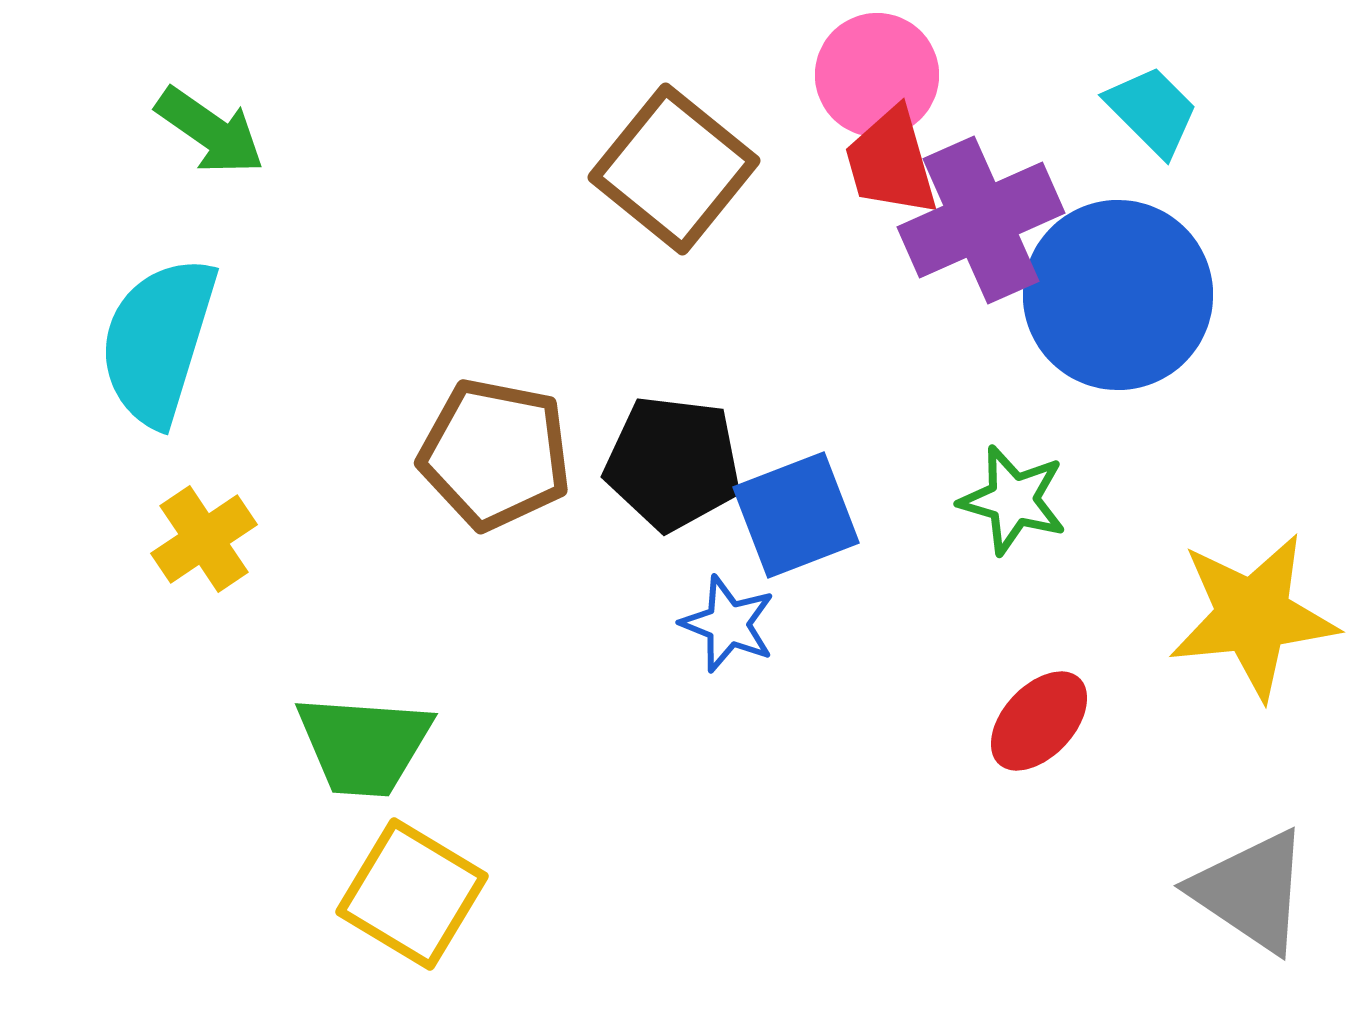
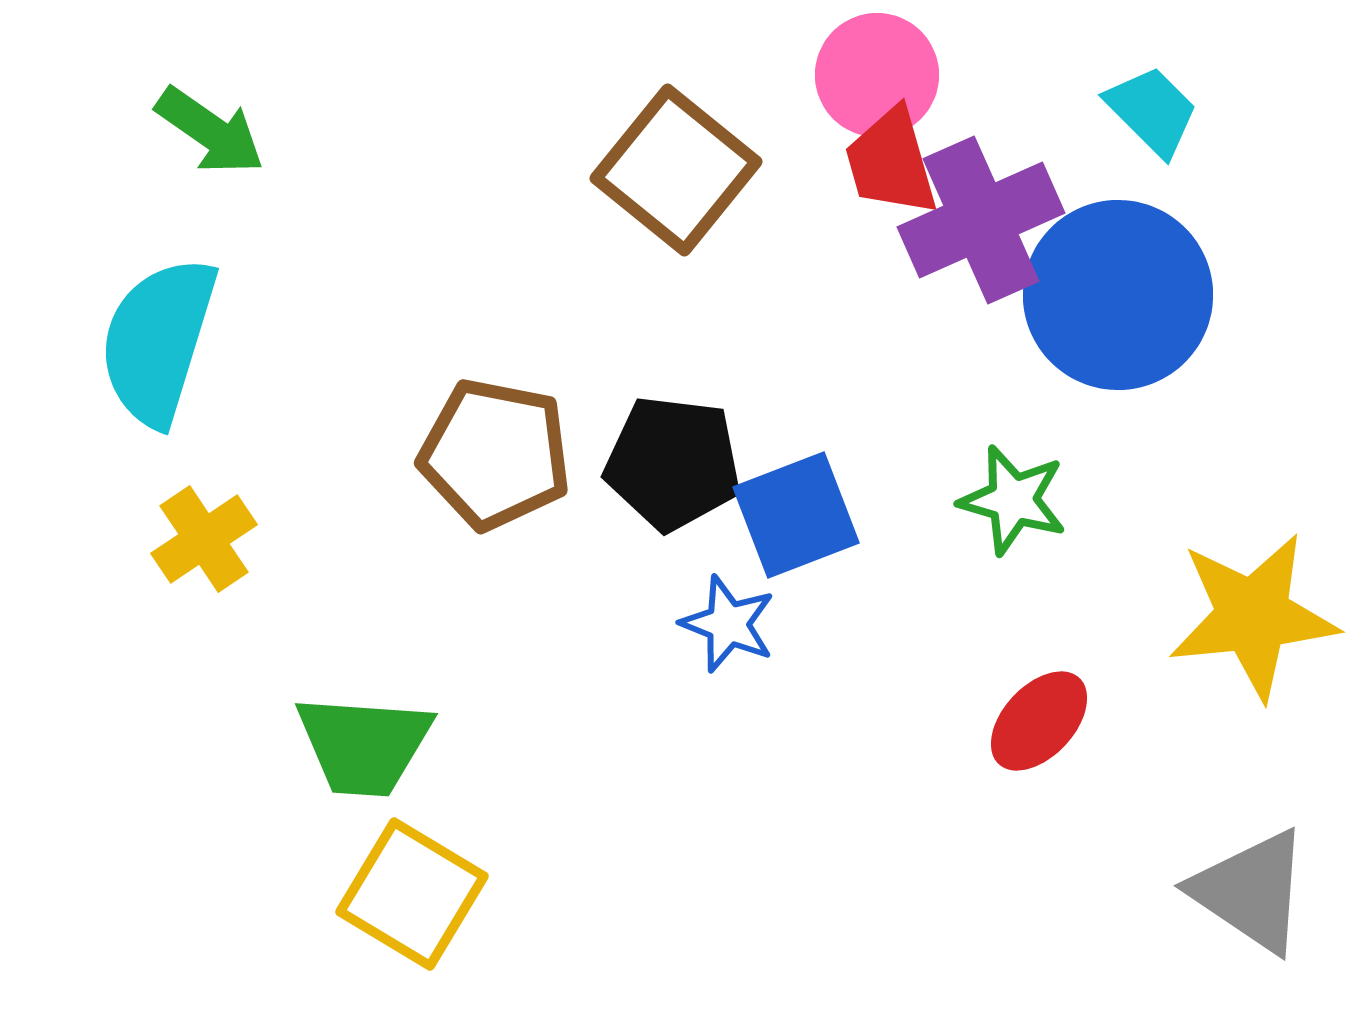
brown square: moved 2 px right, 1 px down
